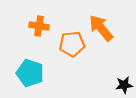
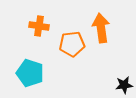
orange arrow: rotated 32 degrees clockwise
